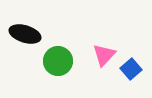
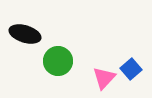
pink triangle: moved 23 px down
